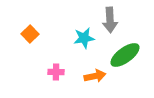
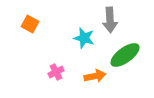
orange square: moved 10 px up; rotated 18 degrees counterclockwise
cyan star: rotated 25 degrees clockwise
pink cross: rotated 28 degrees counterclockwise
